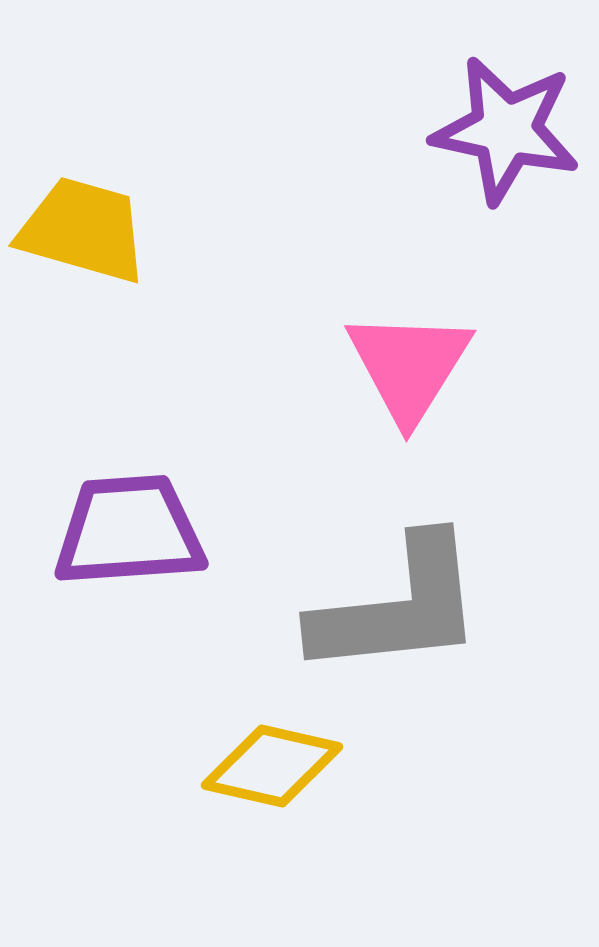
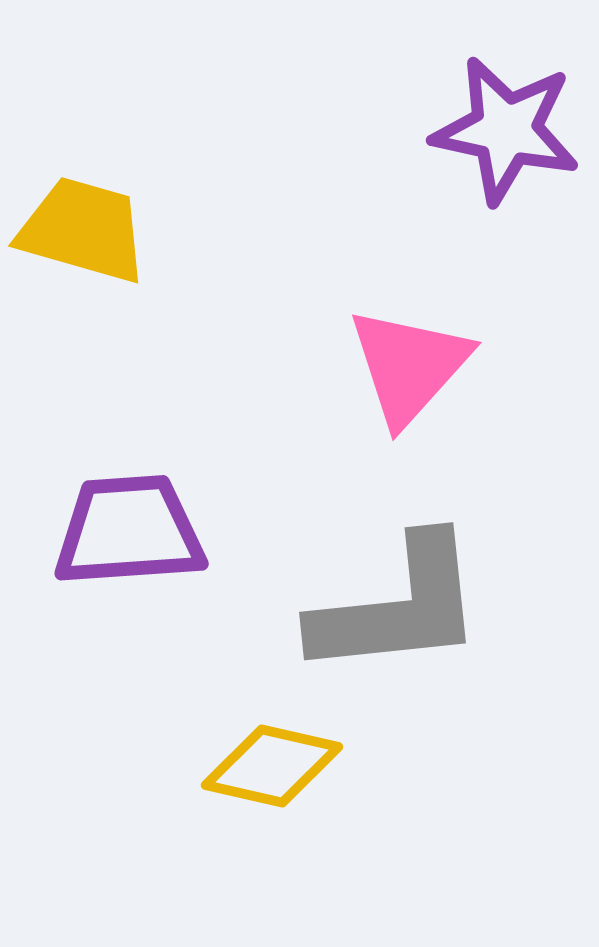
pink triangle: rotated 10 degrees clockwise
